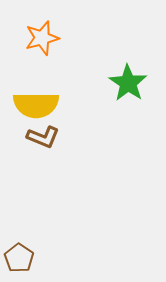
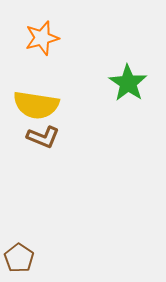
yellow semicircle: rotated 9 degrees clockwise
